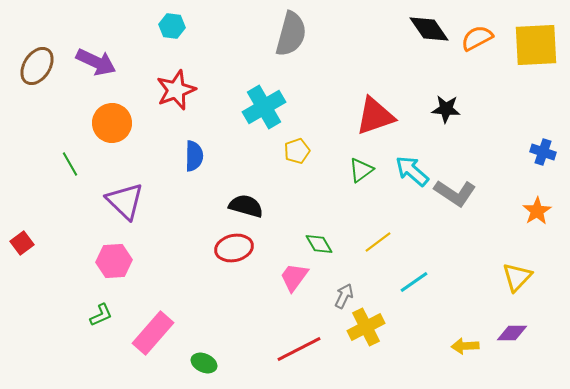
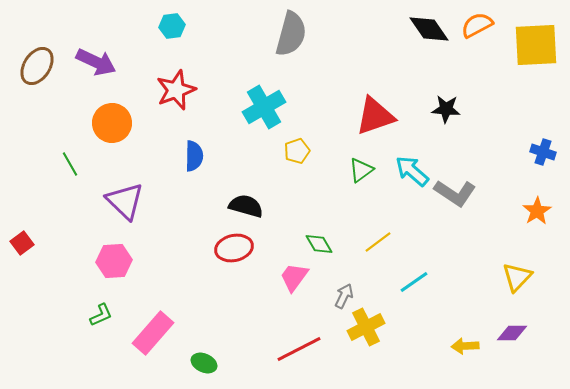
cyan hexagon: rotated 15 degrees counterclockwise
orange semicircle: moved 13 px up
